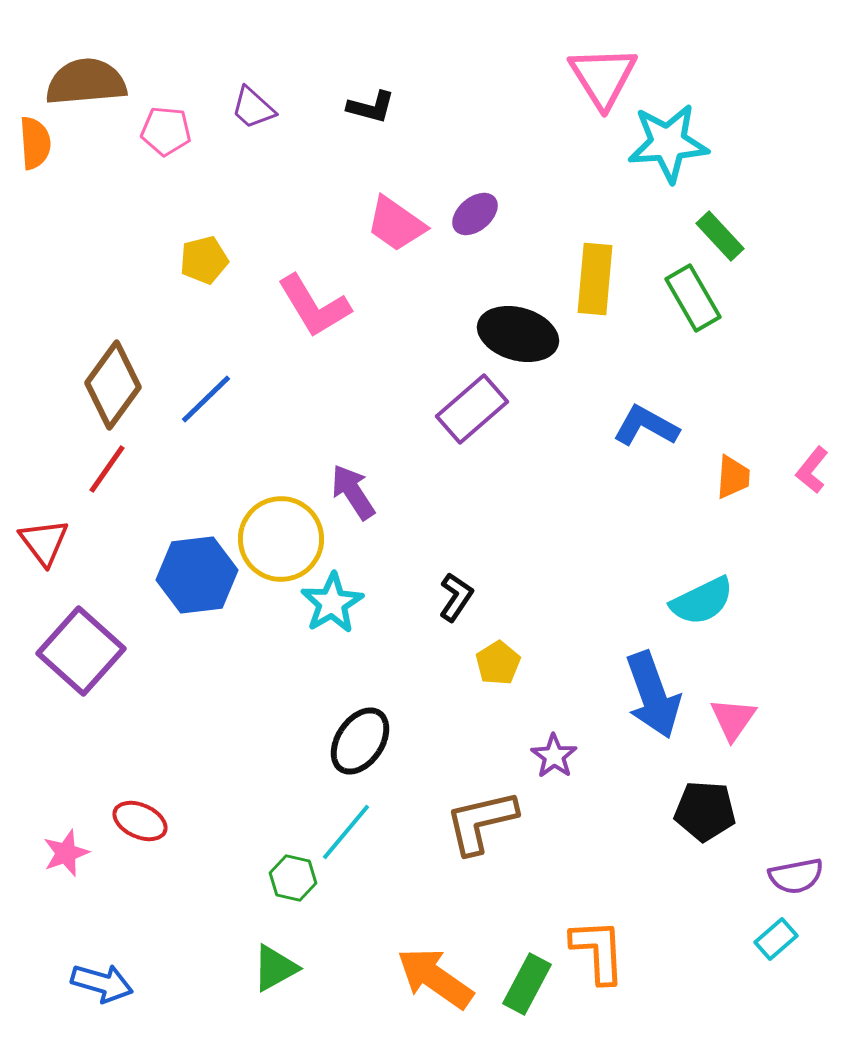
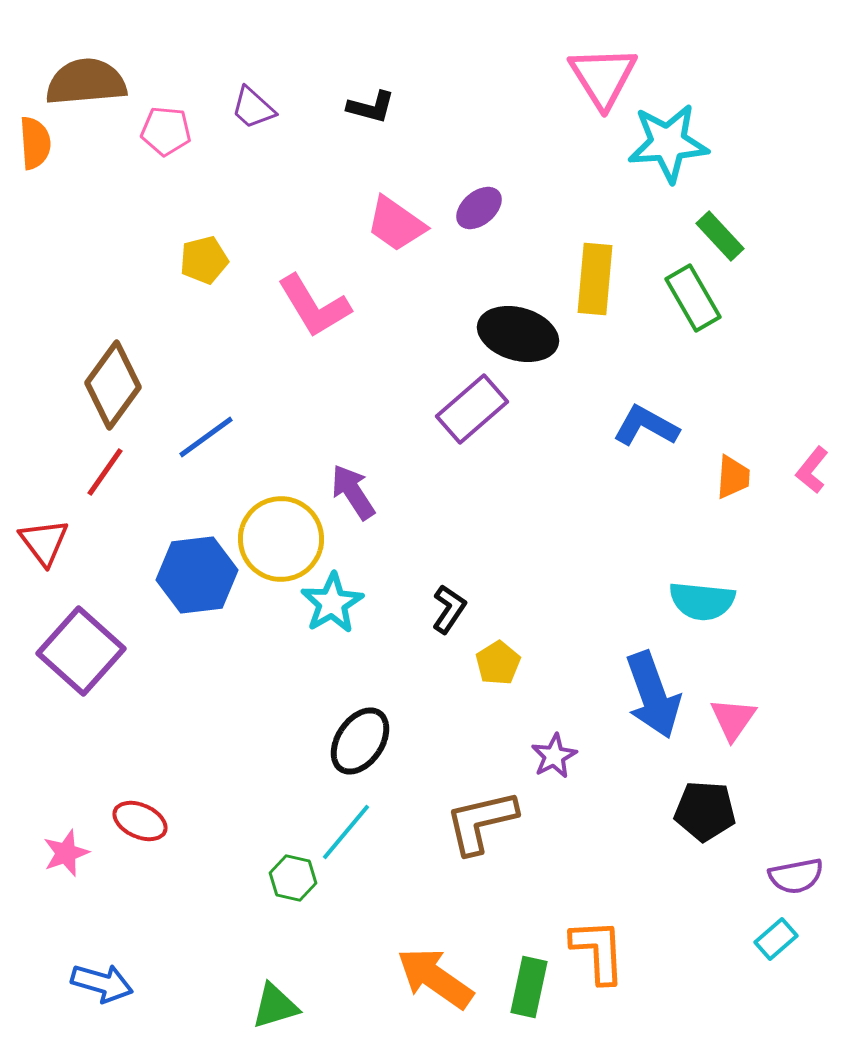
purple ellipse at (475, 214): moved 4 px right, 6 px up
blue line at (206, 399): moved 38 px down; rotated 8 degrees clockwise
red line at (107, 469): moved 2 px left, 3 px down
black L-shape at (456, 597): moved 7 px left, 12 px down
cyan semicircle at (702, 601): rotated 32 degrees clockwise
purple star at (554, 756): rotated 9 degrees clockwise
green triangle at (275, 968): moved 38 px down; rotated 12 degrees clockwise
green rectangle at (527, 984): moved 2 px right, 3 px down; rotated 16 degrees counterclockwise
